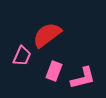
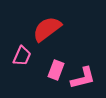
red semicircle: moved 6 px up
pink rectangle: moved 2 px right, 1 px up
